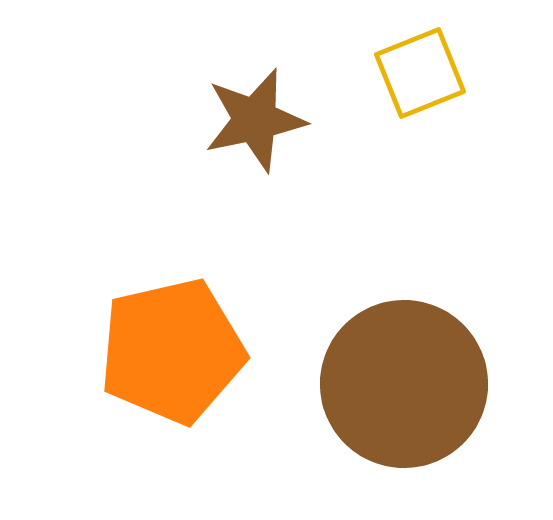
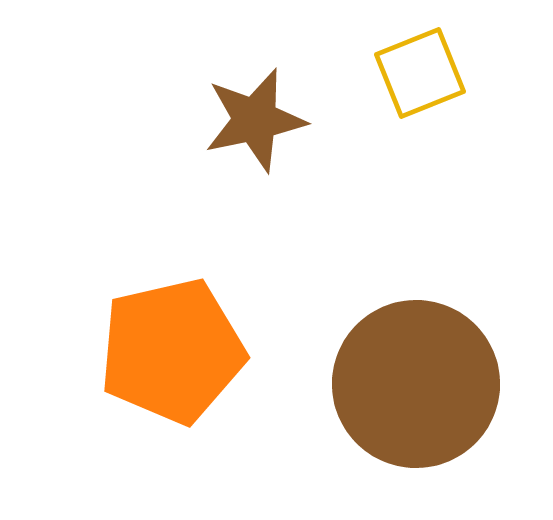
brown circle: moved 12 px right
